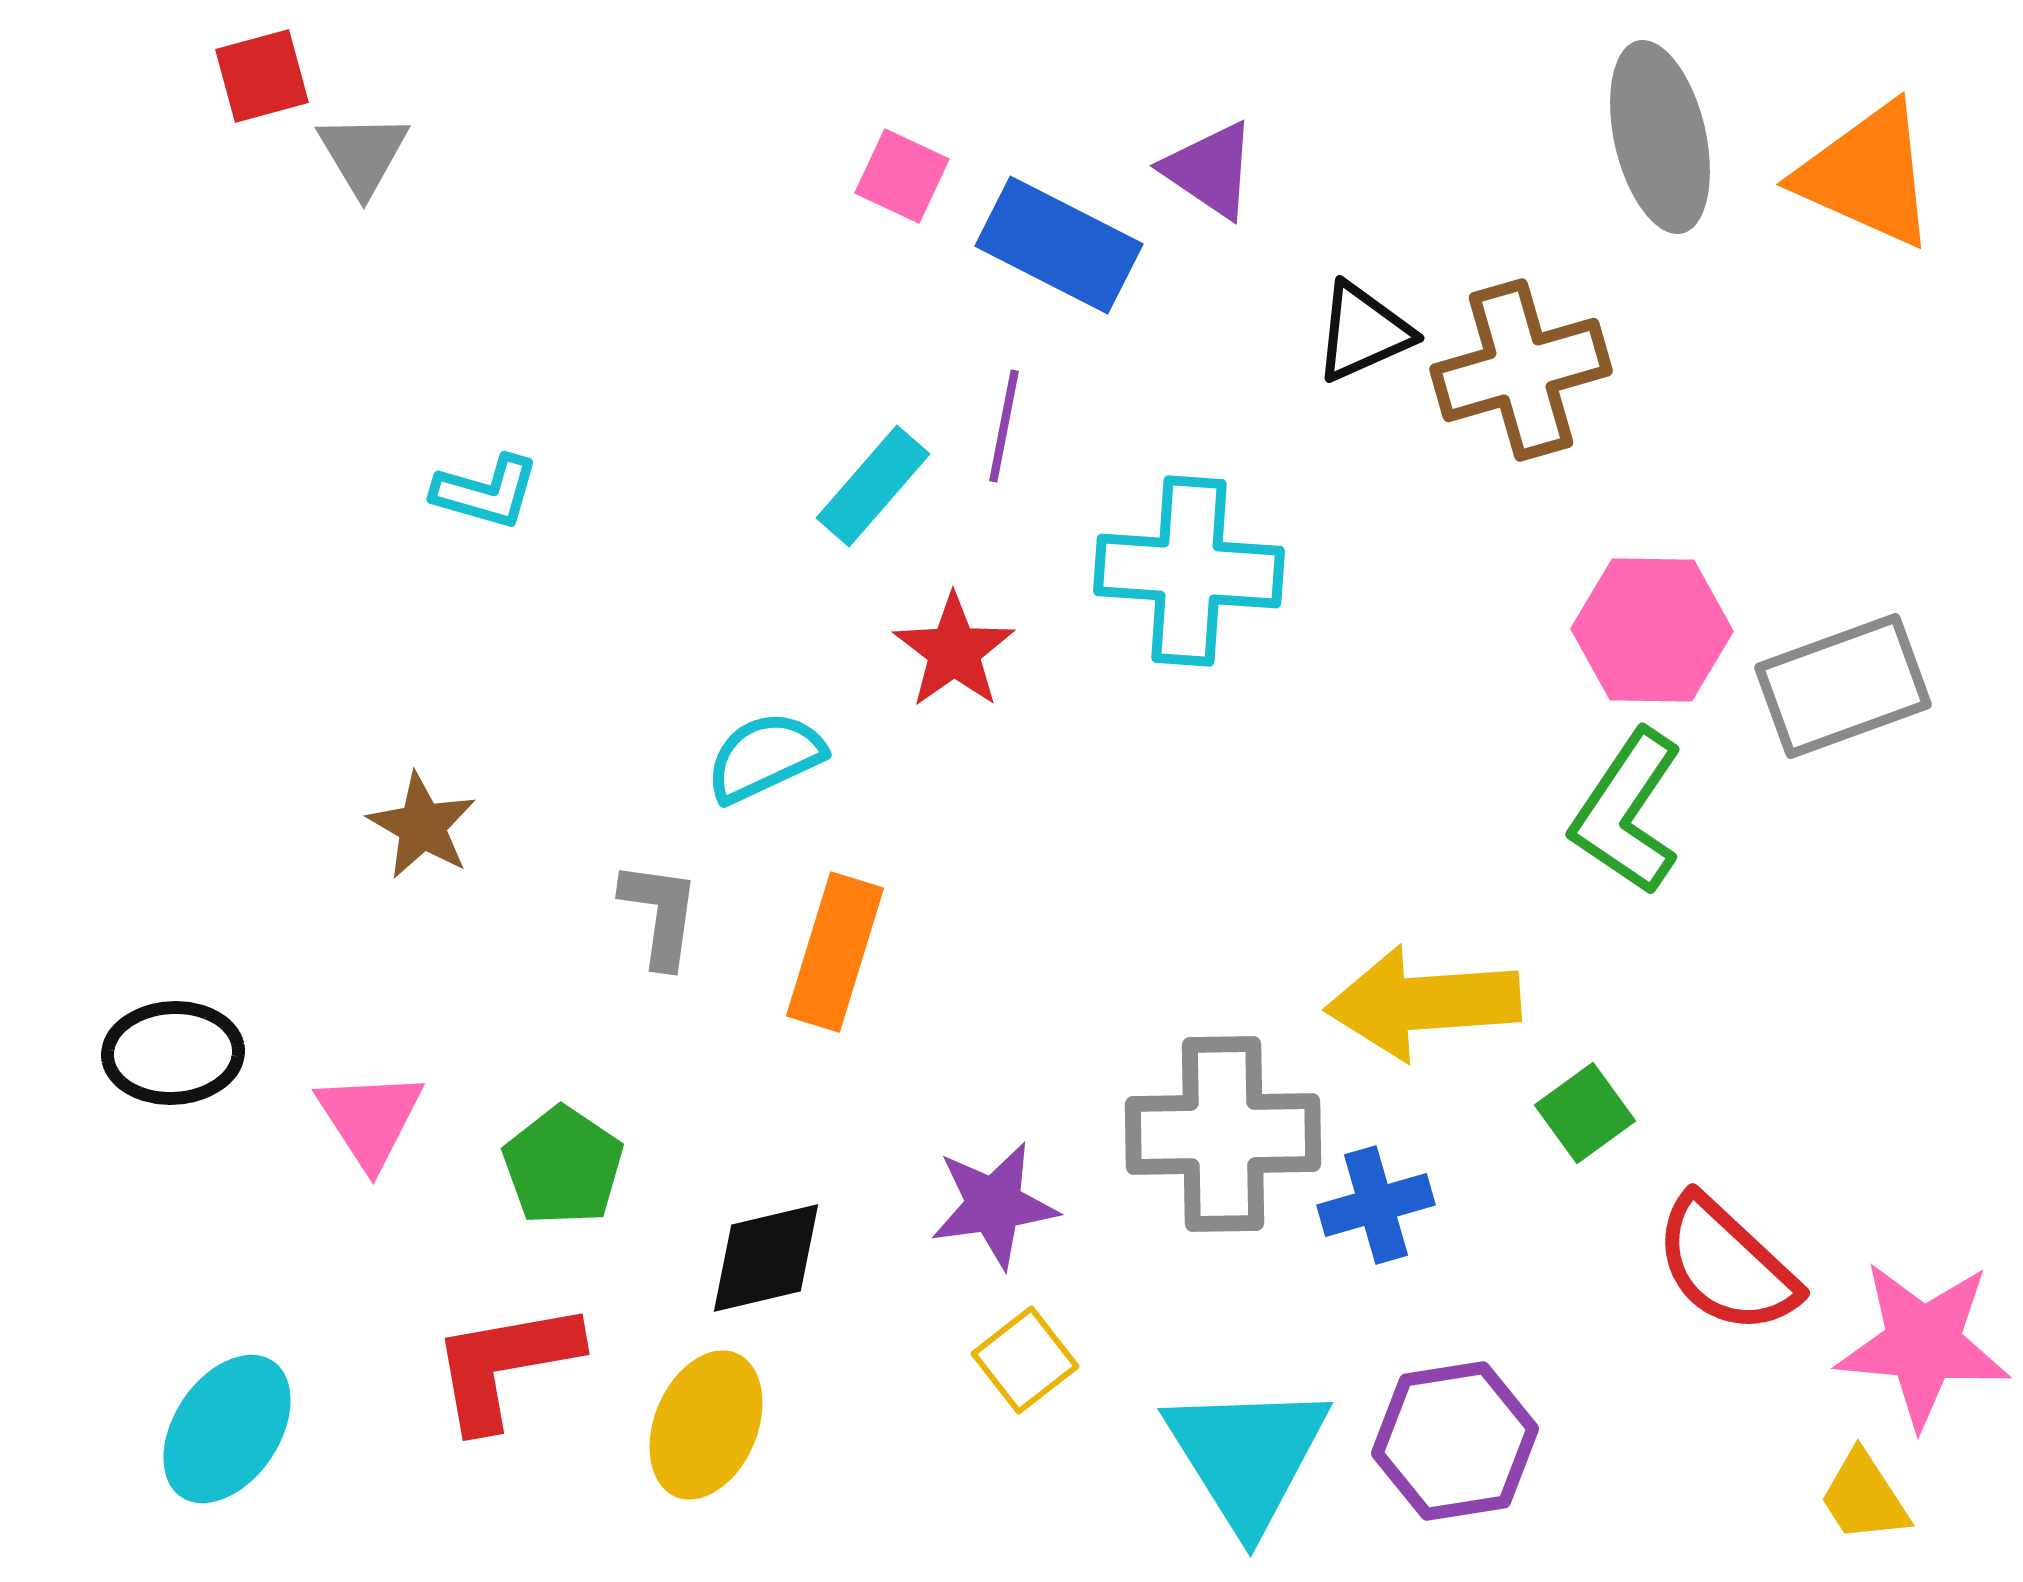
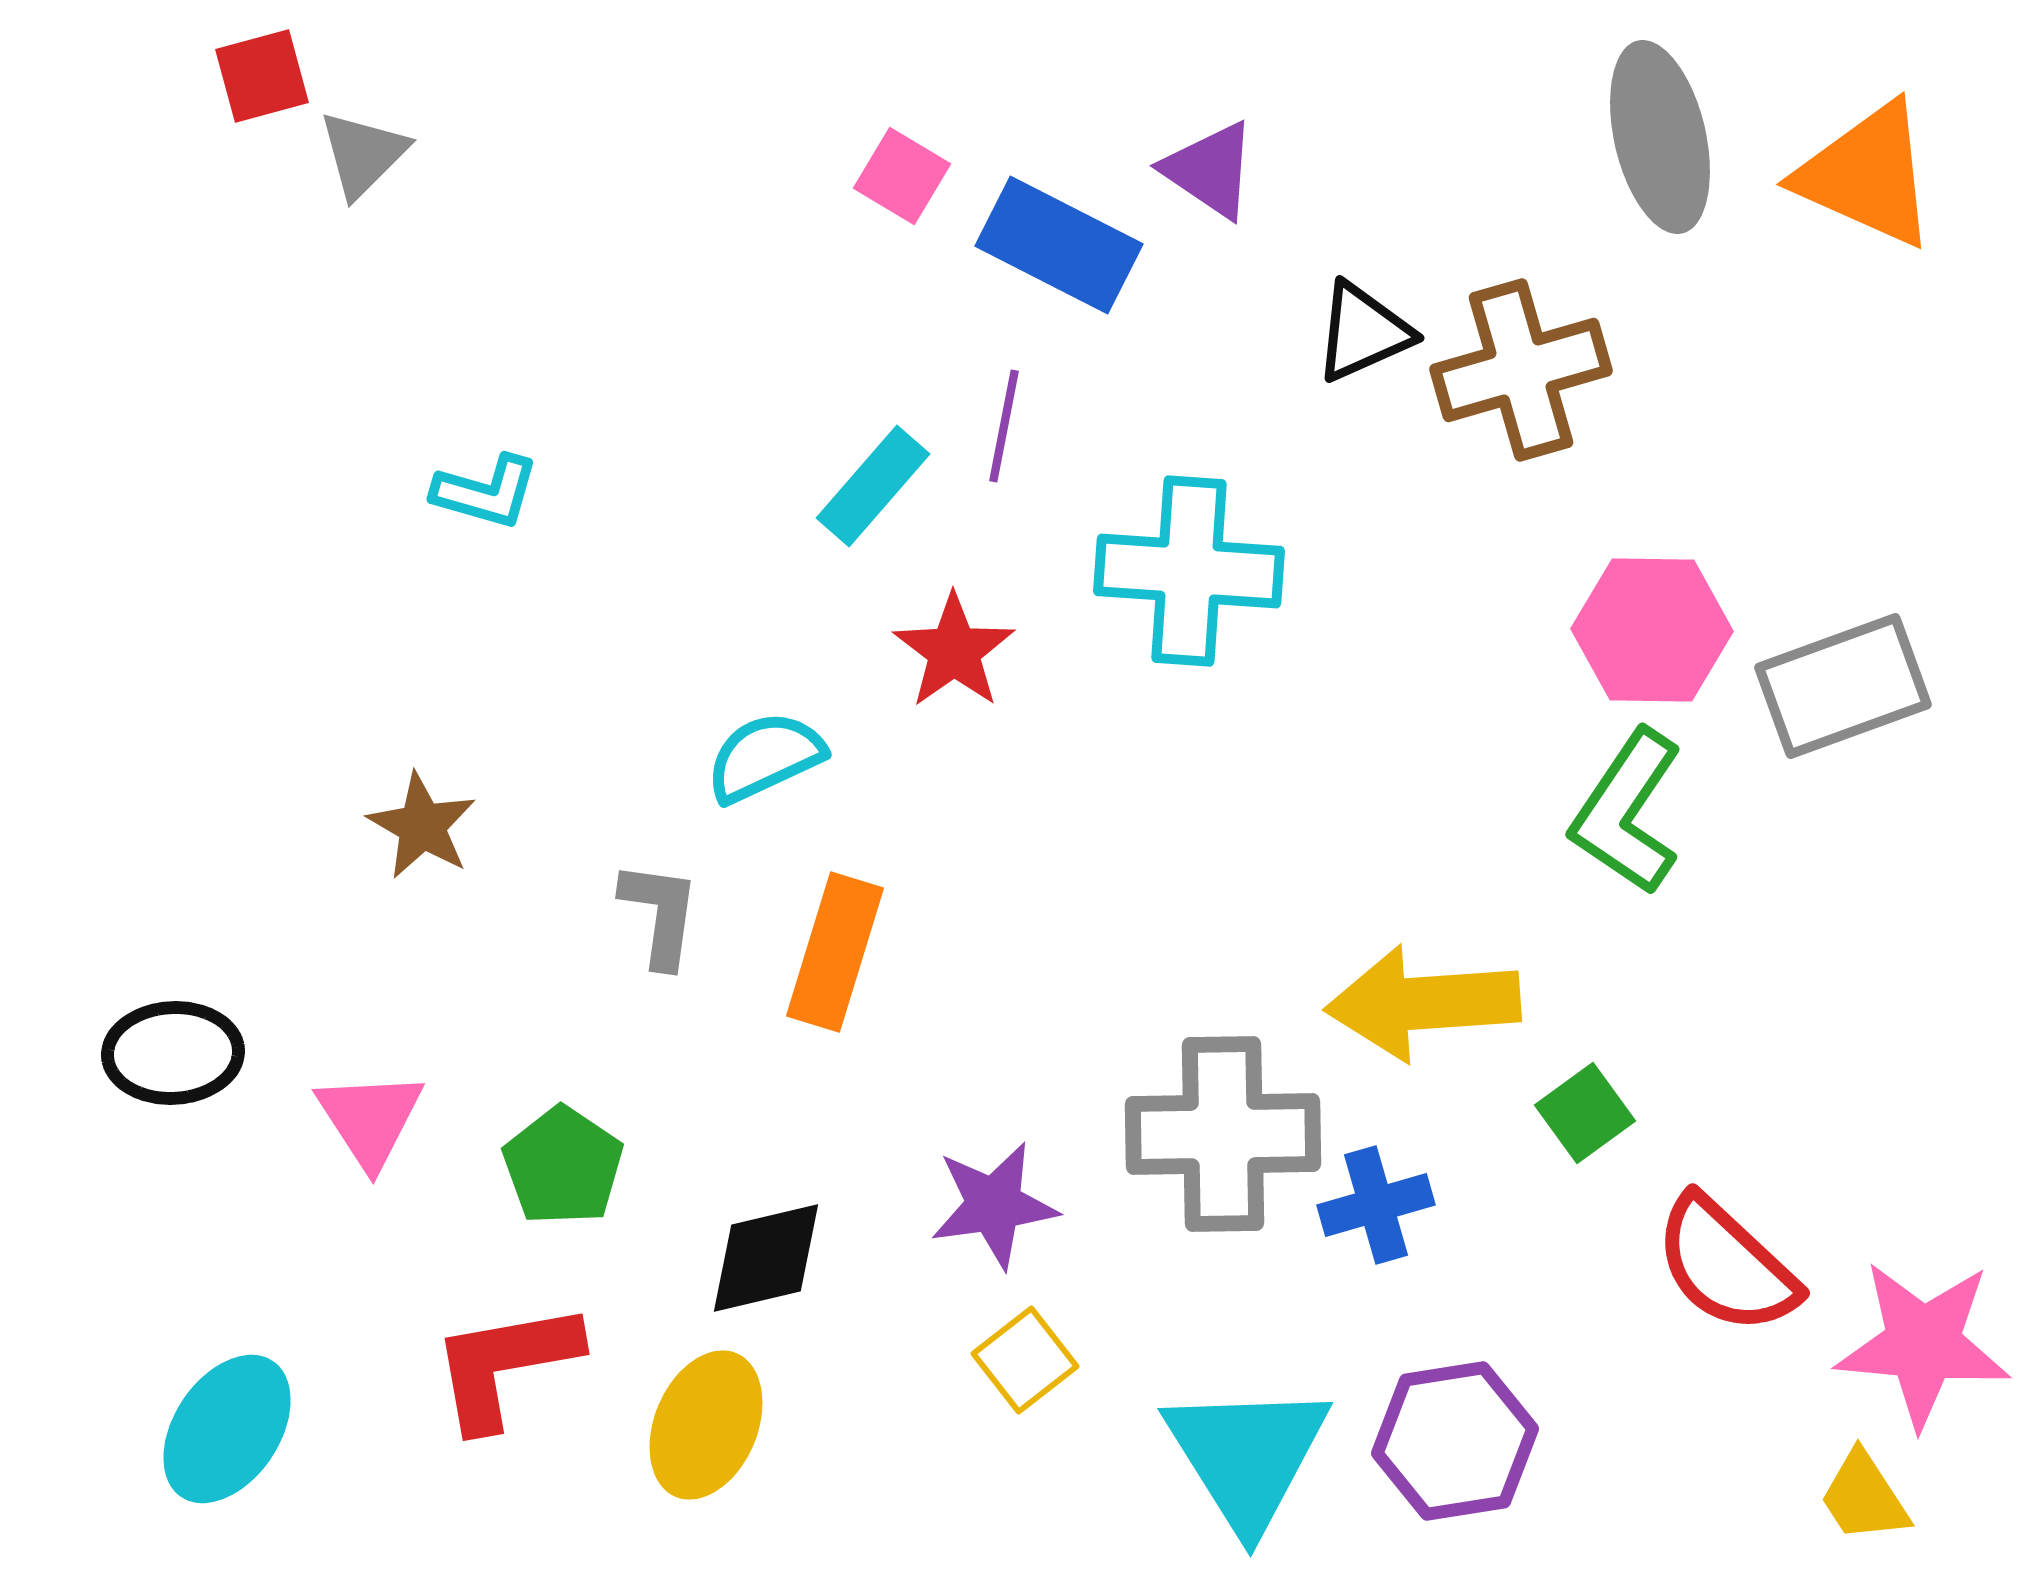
gray triangle: rotated 16 degrees clockwise
pink square: rotated 6 degrees clockwise
